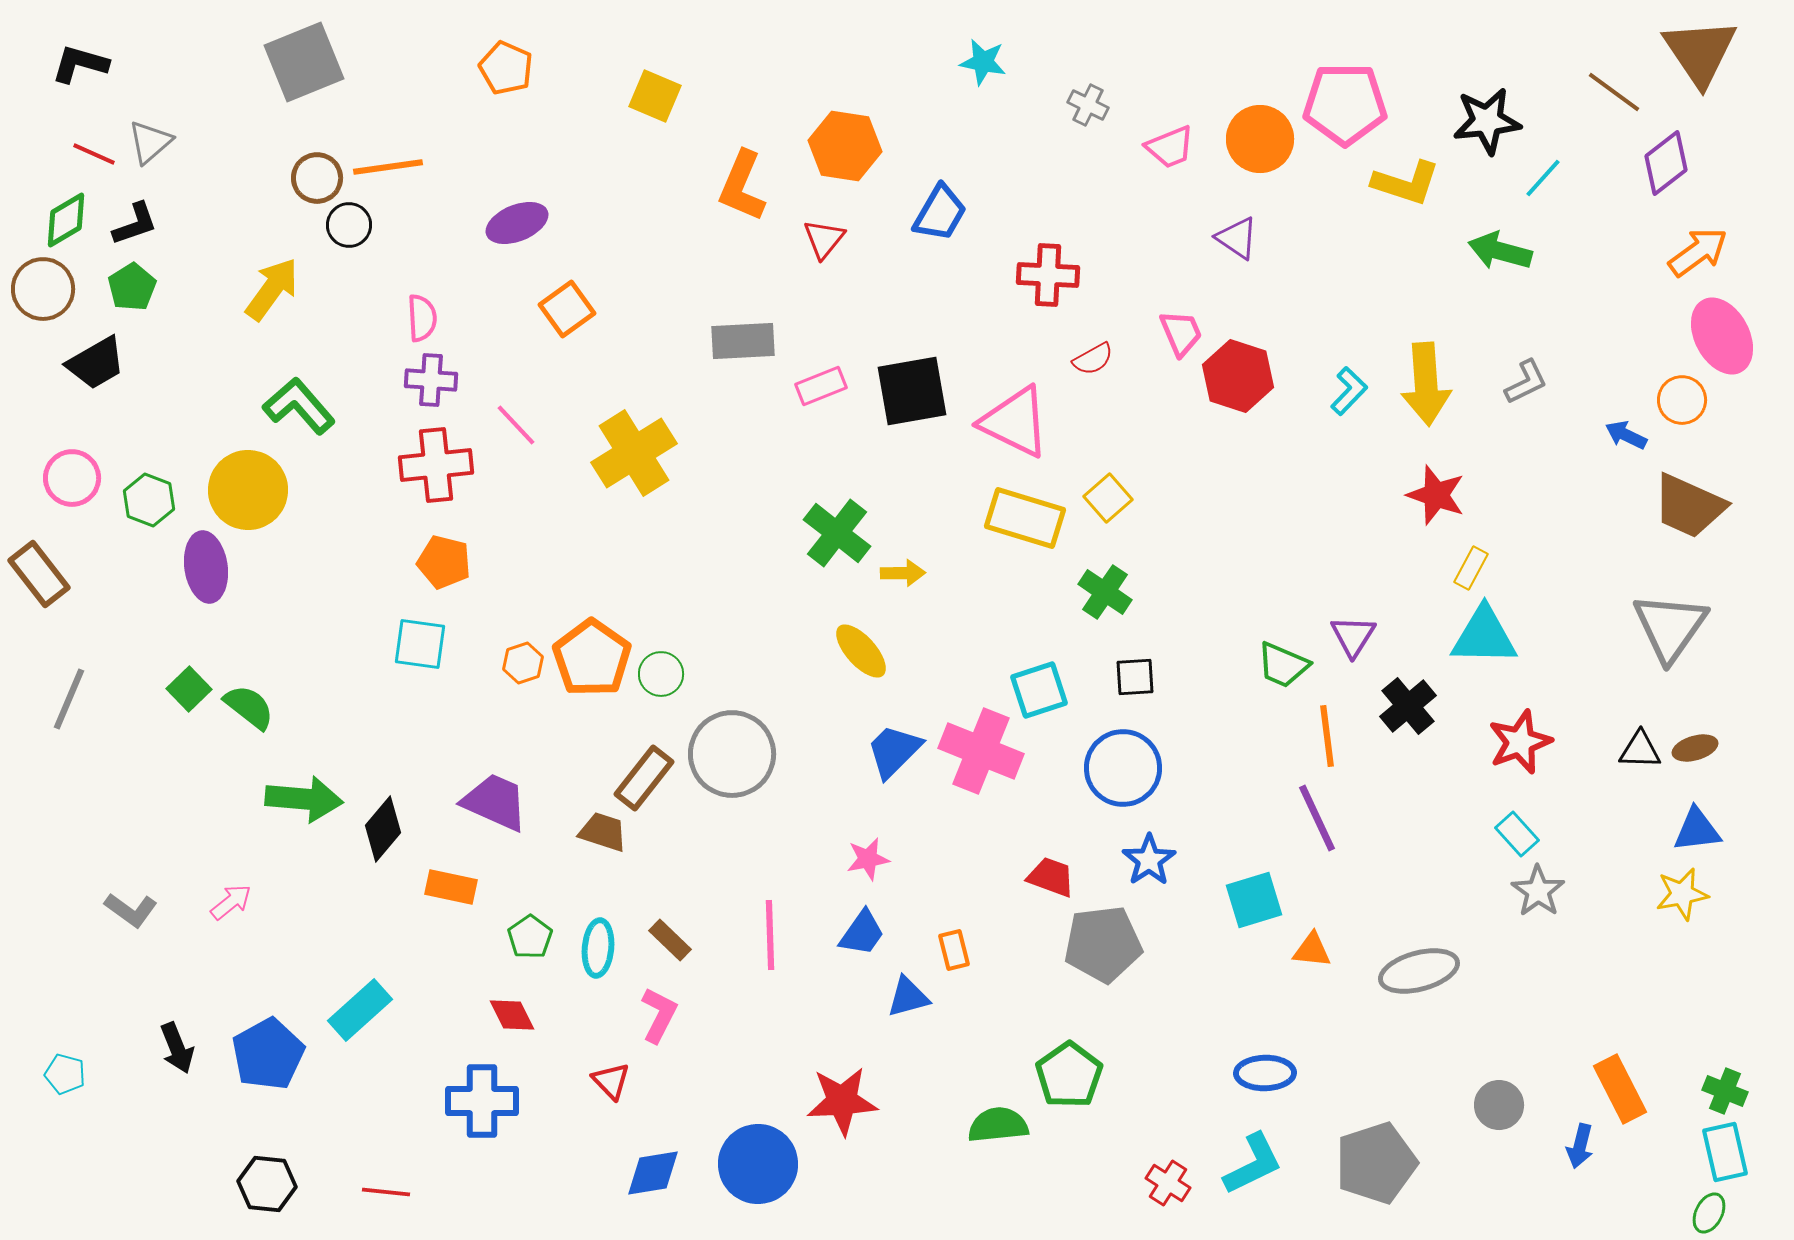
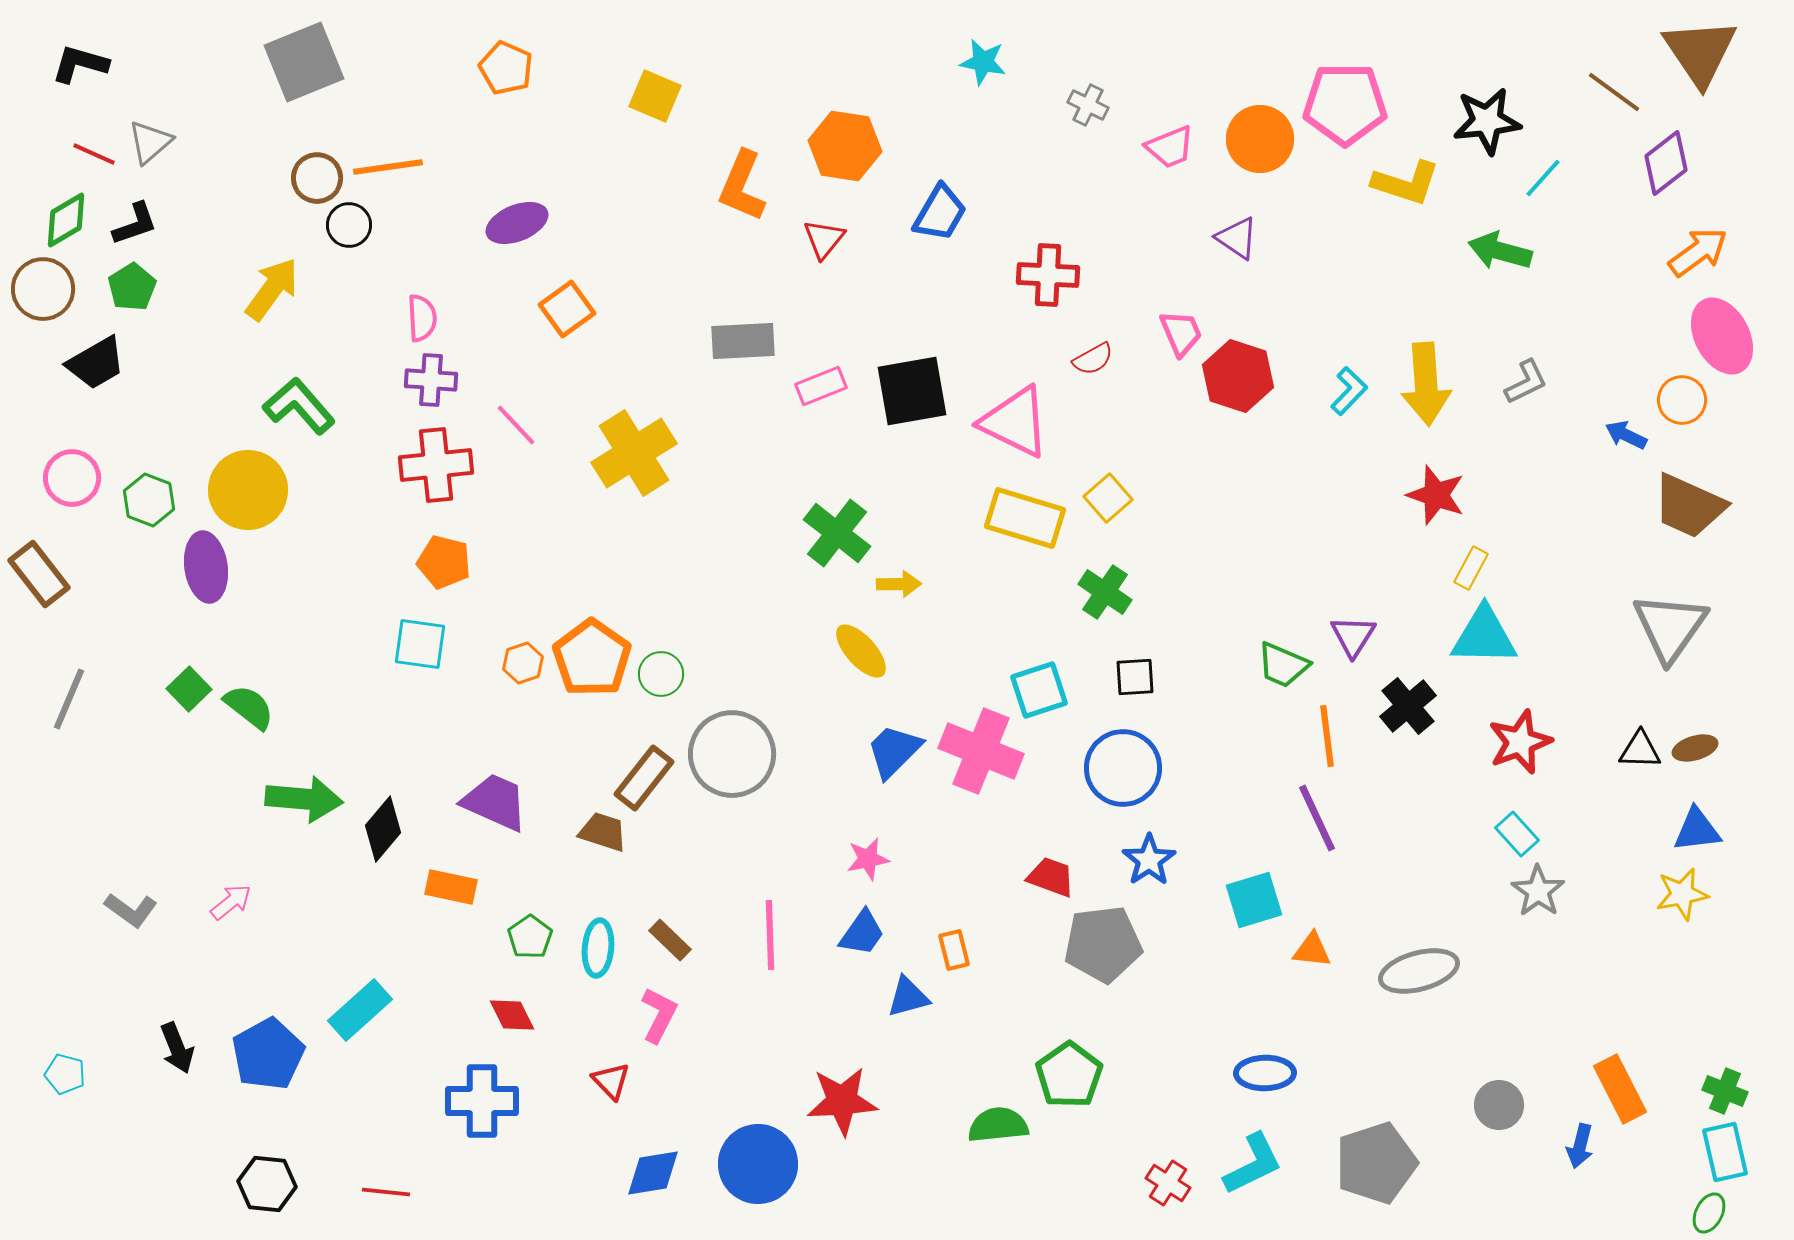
yellow arrow at (903, 573): moved 4 px left, 11 px down
